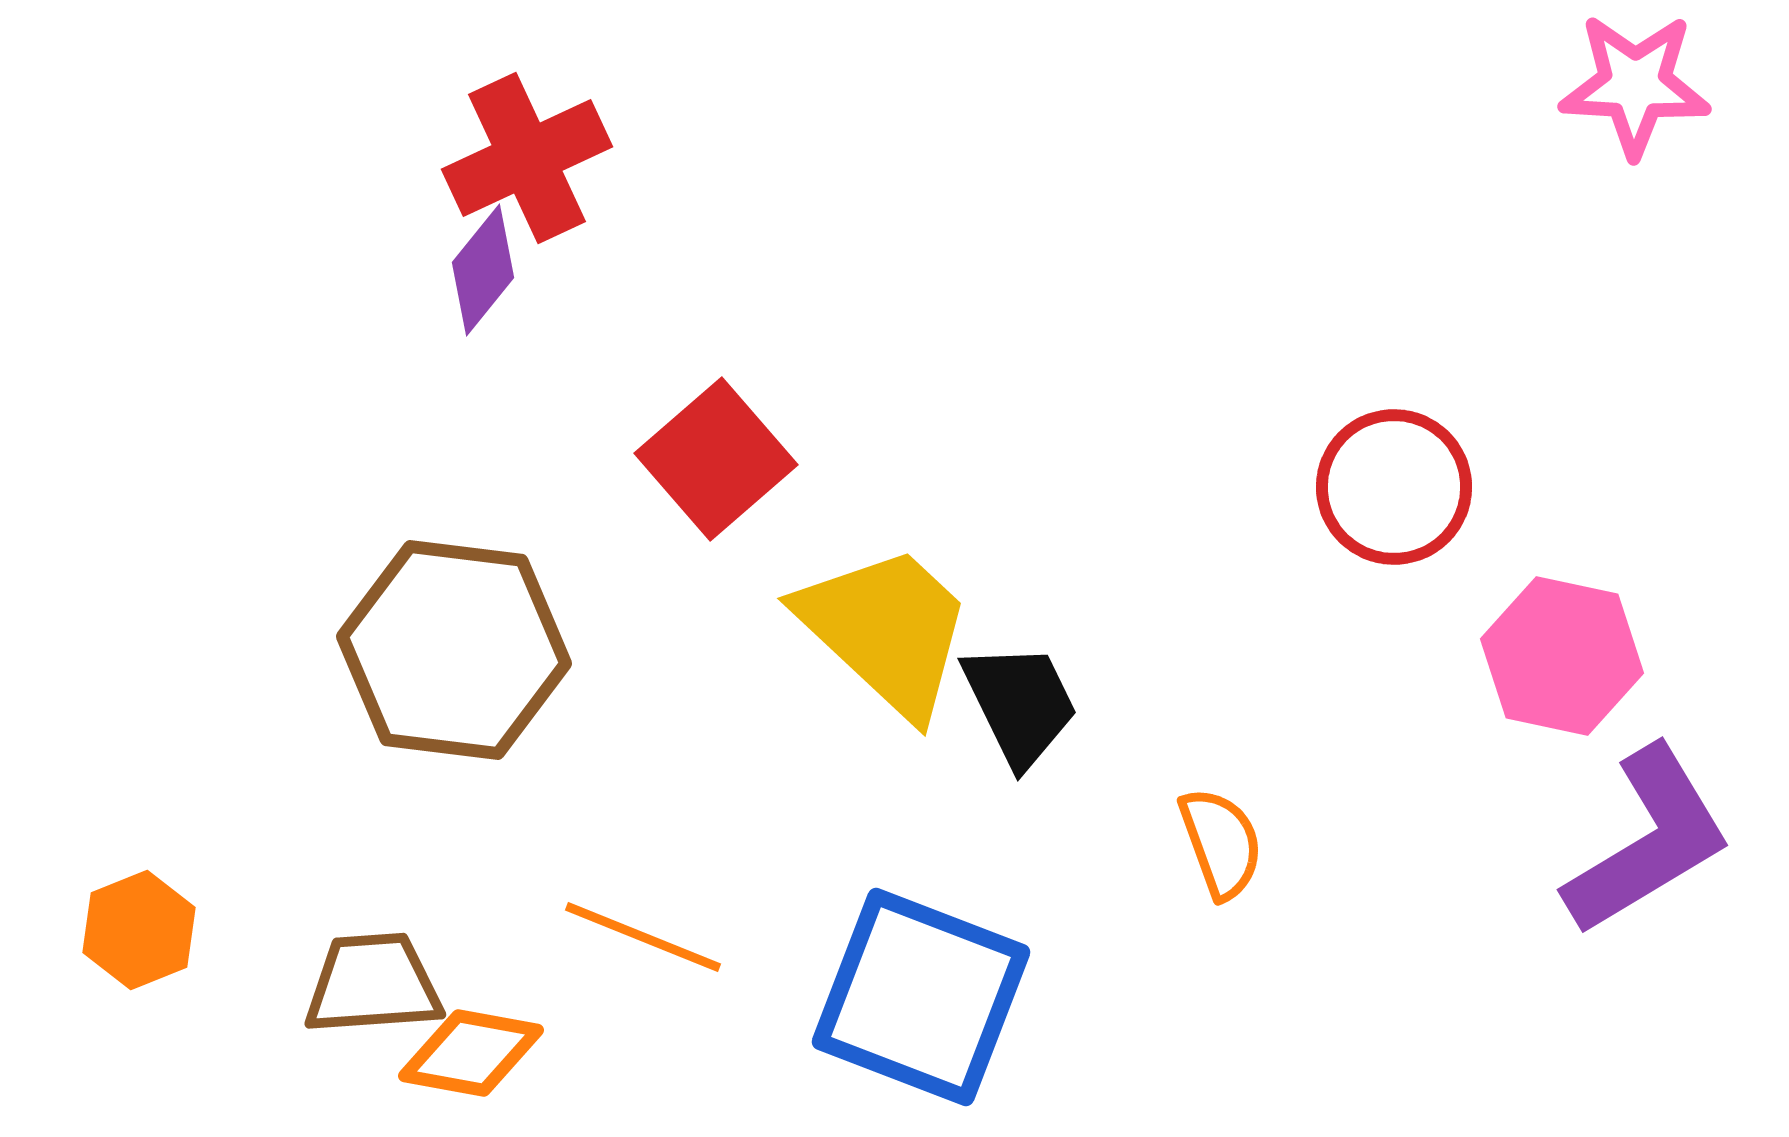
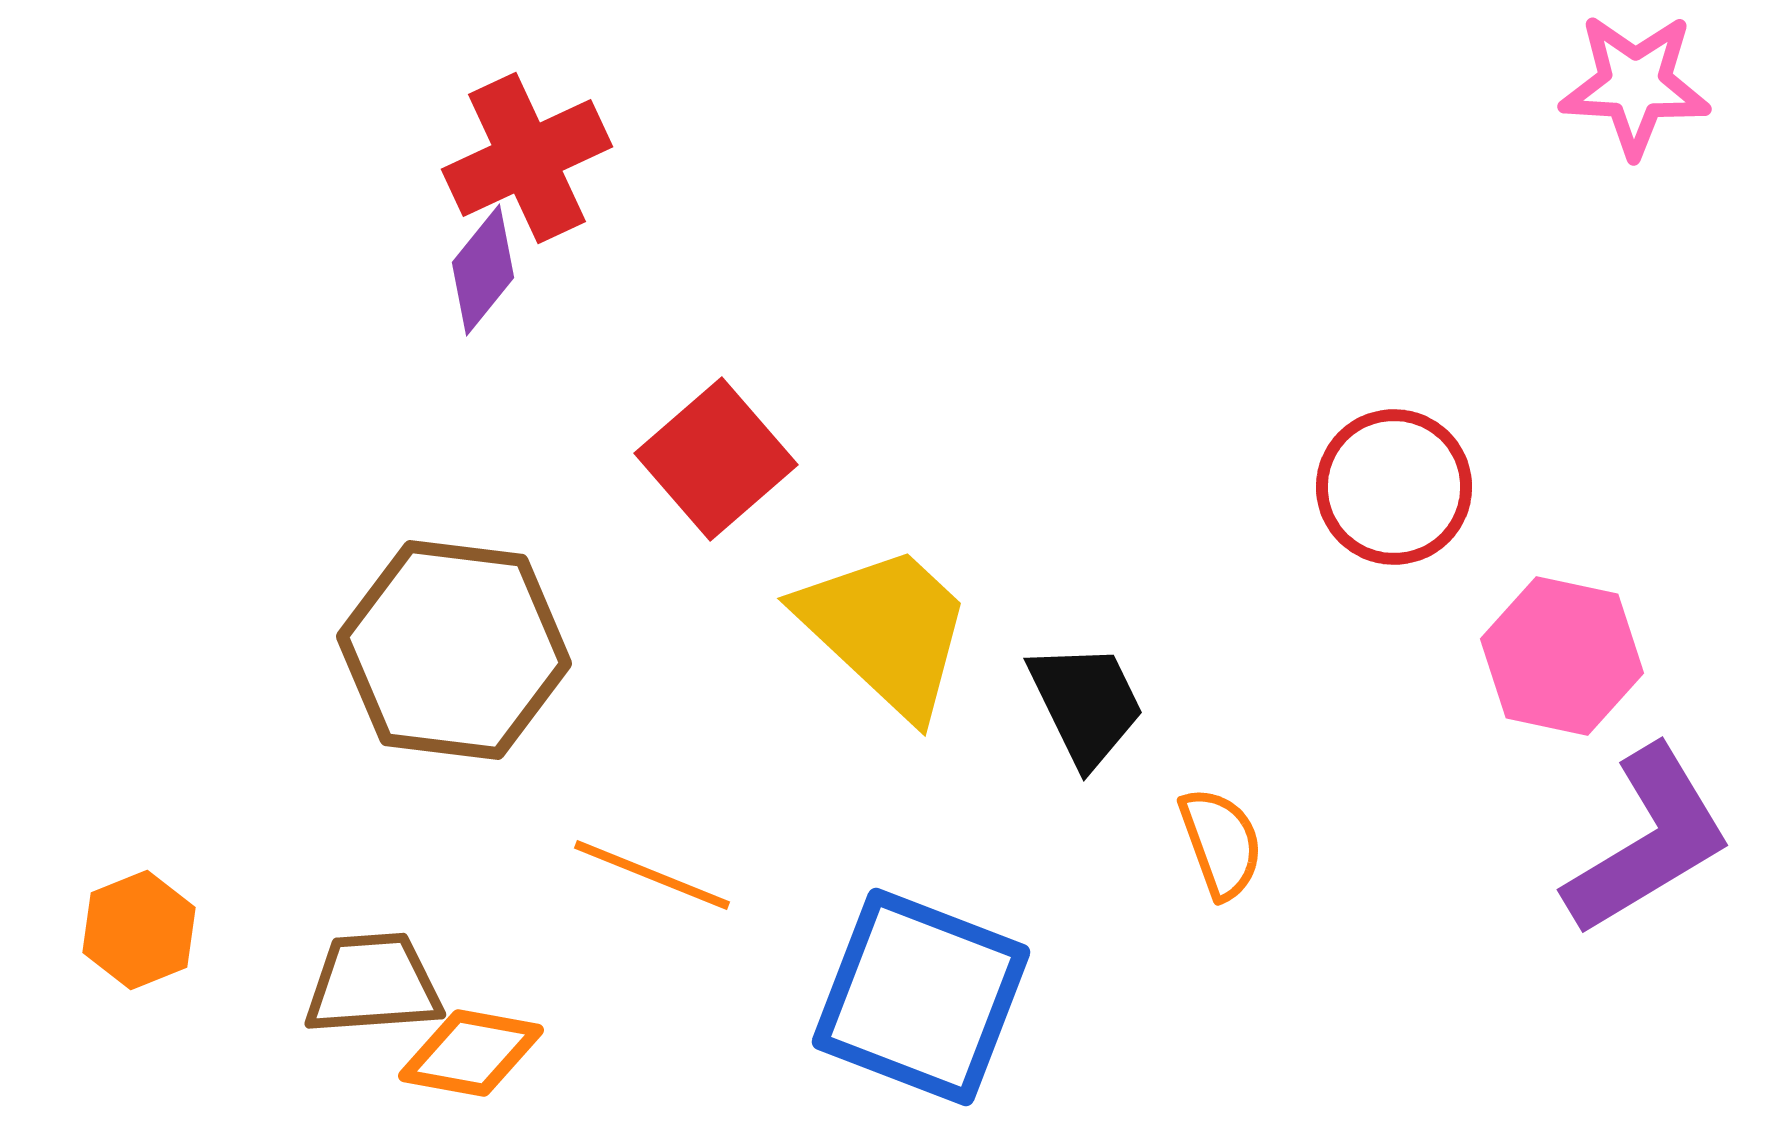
black trapezoid: moved 66 px right
orange line: moved 9 px right, 62 px up
